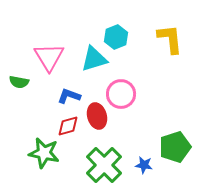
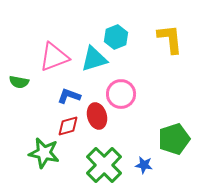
pink triangle: moved 5 px right; rotated 40 degrees clockwise
green pentagon: moved 1 px left, 8 px up
